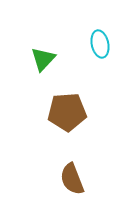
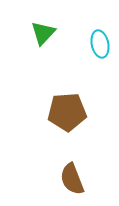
green triangle: moved 26 px up
